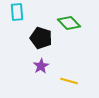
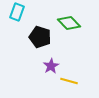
cyan rectangle: rotated 24 degrees clockwise
black pentagon: moved 1 px left, 1 px up
purple star: moved 10 px right
